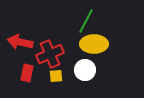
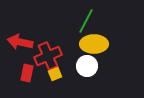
red cross: moved 2 px left, 2 px down
white circle: moved 2 px right, 4 px up
yellow square: moved 1 px left, 2 px up; rotated 16 degrees counterclockwise
